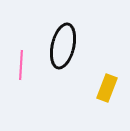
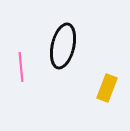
pink line: moved 2 px down; rotated 8 degrees counterclockwise
